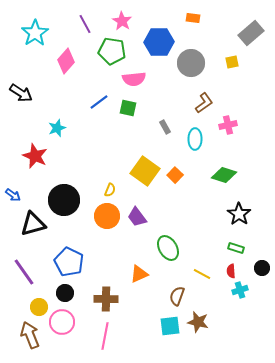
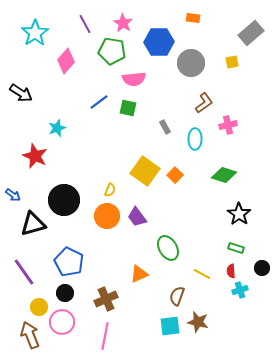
pink star at (122, 21): moved 1 px right, 2 px down
brown cross at (106, 299): rotated 25 degrees counterclockwise
